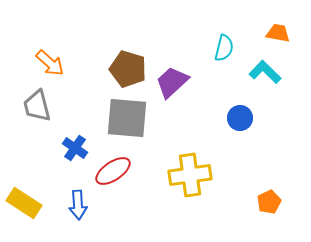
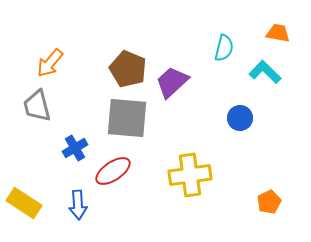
orange arrow: rotated 88 degrees clockwise
brown pentagon: rotated 6 degrees clockwise
blue cross: rotated 25 degrees clockwise
